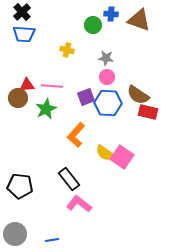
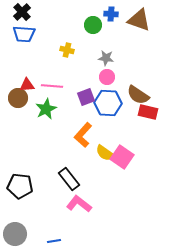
orange L-shape: moved 7 px right
blue line: moved 2 px right, 1 px down
